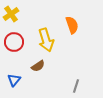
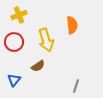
yellow cross: moved 8 px right, 1 px down; rotated 14 degrees clockwise
orange semicircle: rotated 12 degrees clockwise
